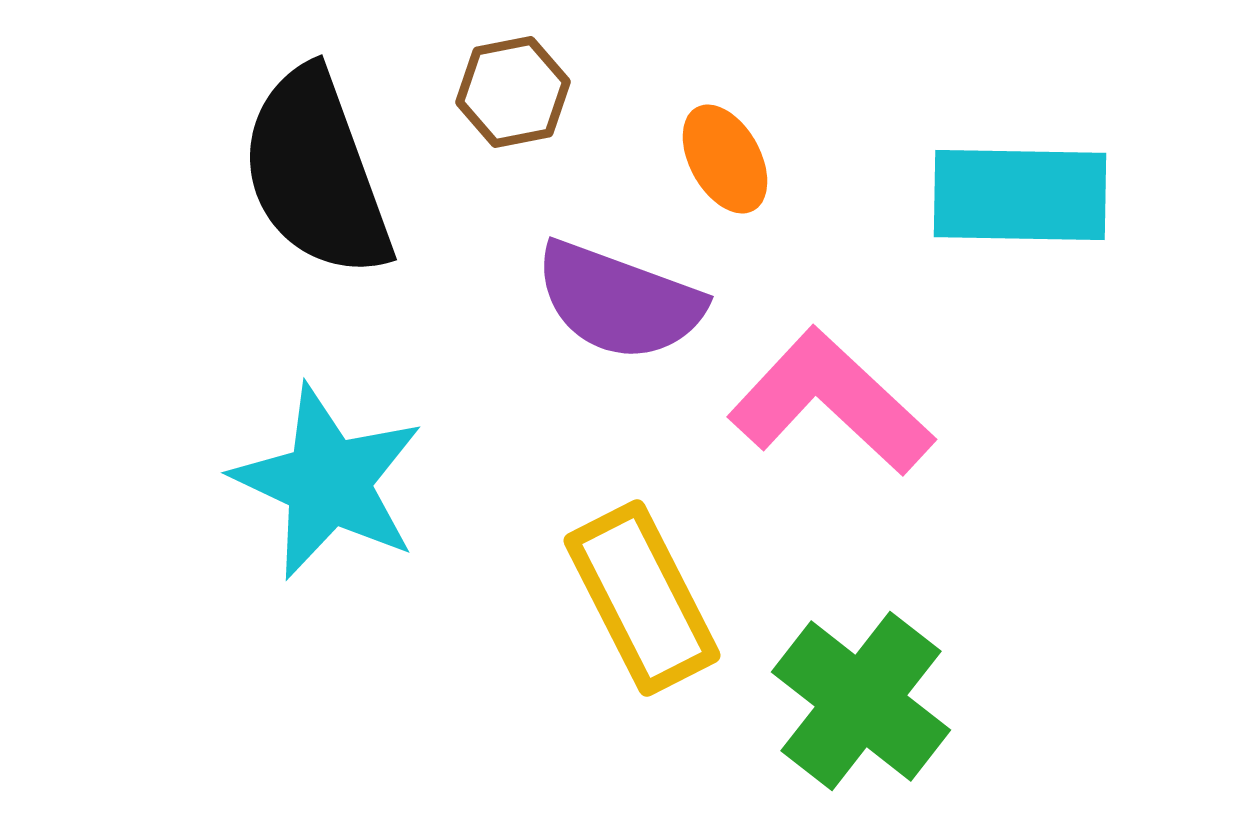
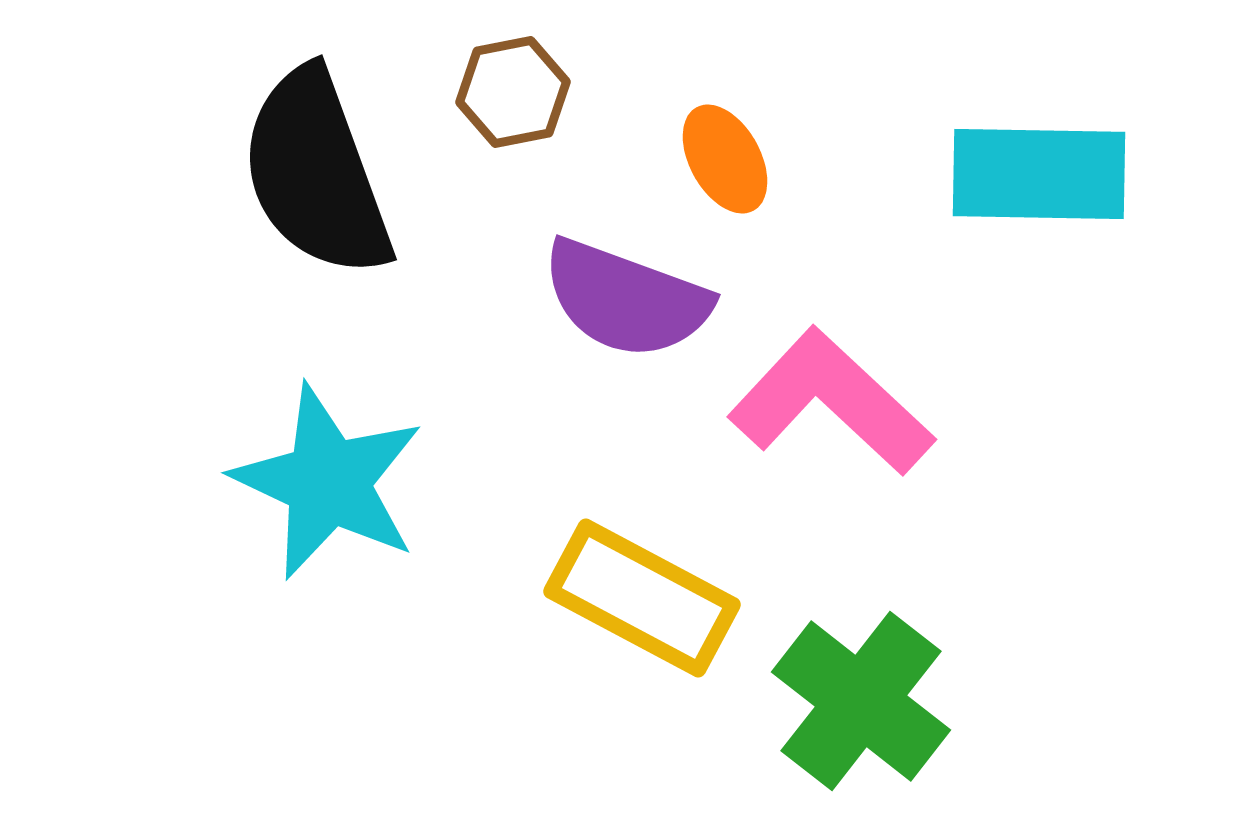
cyan rectangle: moved 19 px right, 21 px up
purple semicircle: moved 7 px right, 2 px up
yellow rectangle: rotated 35 degrees counterclockwise
